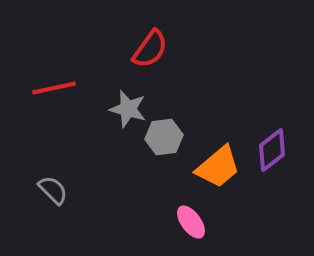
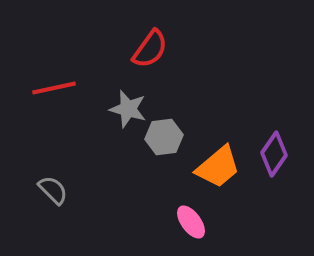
purple diamond: moved 2 px right, 4 px down; rotated 18 degrees counterclockwise
